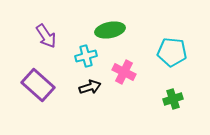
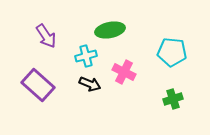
black arrow: moved 3 px up; rotated 40 degrees clockwise
